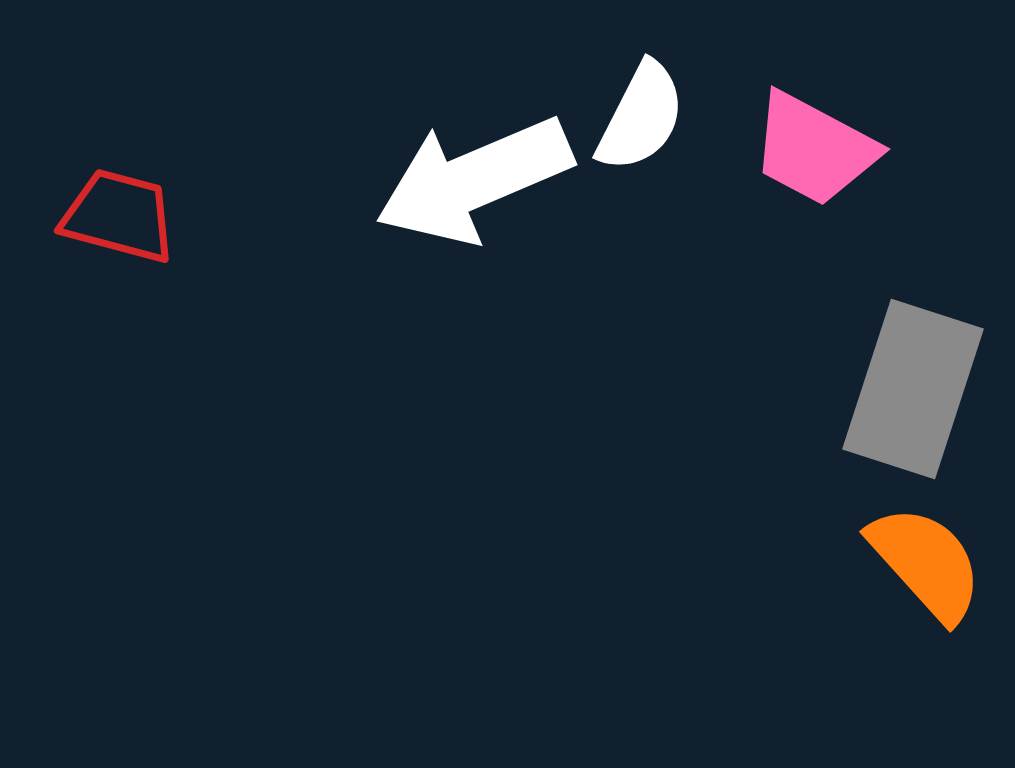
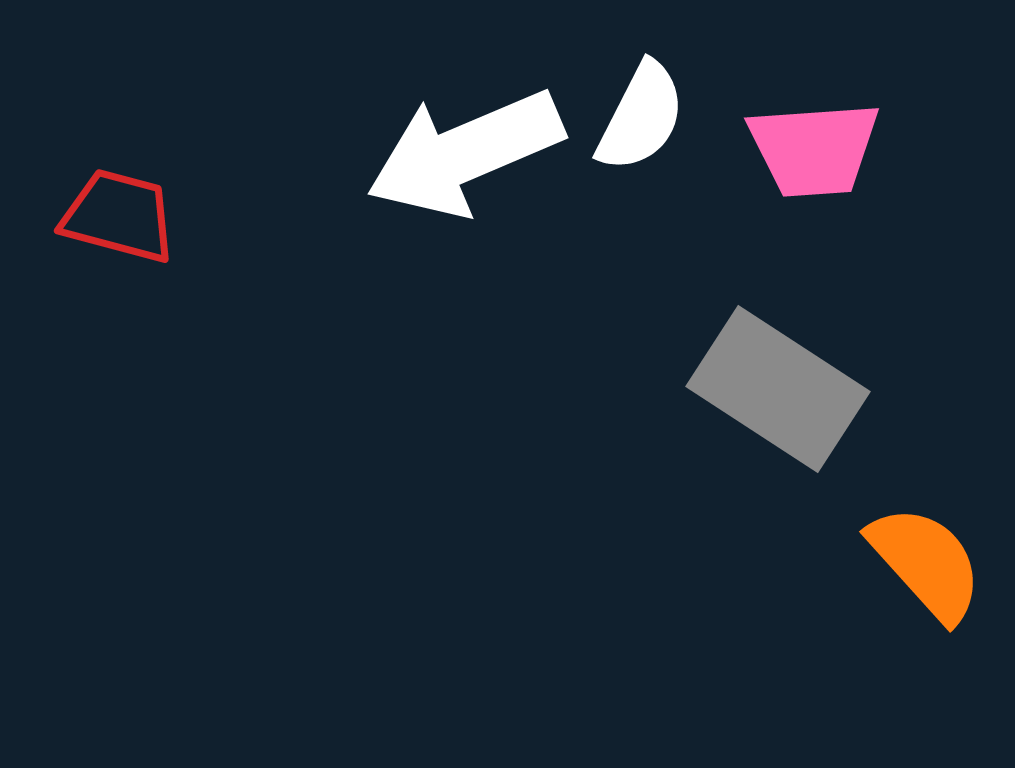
pink trapezoid: rotated 32 degrees counterclockwise
white arrow: moved 9 px left, 27 px up
gray rectangle: moved 135 px left; rotated 75 degrees counterclockwise
